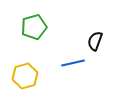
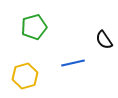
black semicircle: moved 9 px right, 1 px up; rotated 54 degrees counterclockwise
